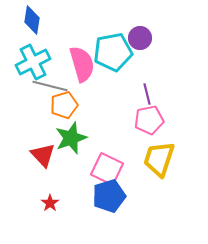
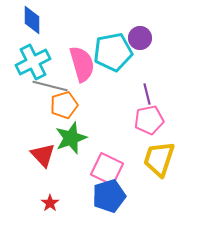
blue diamond: rotated 8 degrees counterclockwise
